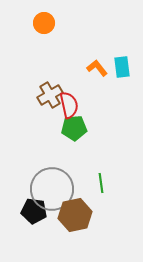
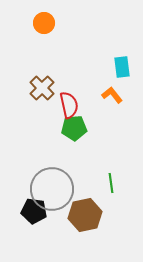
orange L-shape: moved 15 px right, 27 px down
brown cross: moved 8 px left, 7 px up; rotated 15 degrees counterclockwise
green line: moved 10 px right
brown hexagon: moved 10 px right
